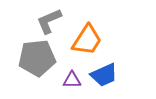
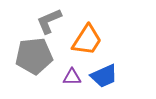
gray pentagon: moved 3 px left, 2 px up
blue trapezoid: moved 1 px down
purple triangle: moved 3 px up
